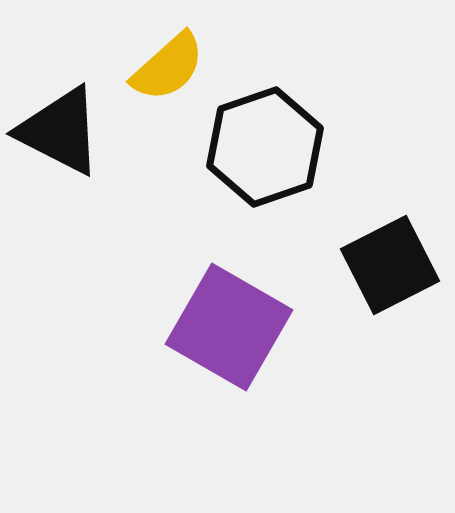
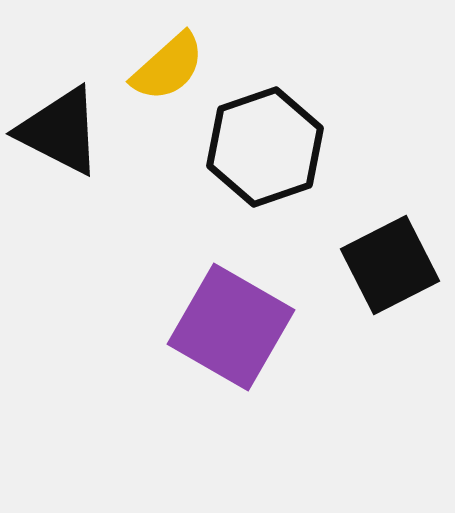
purple square: moved 2 px right
